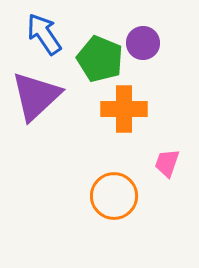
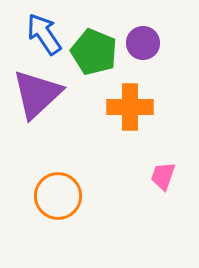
green pentagon: moved 6 px left, 7 px up
purple triangle: moved 1 px right, 2 px up
orange cross: moved 6 px right, 2 px up
pink trapezoid: moved 4 px left, 13 px down
orange circle: moved 56 px left
